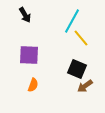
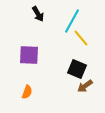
black arrow: moved 13 px right, 1 px up
orange semicircle: moved 6 px left, 7 px down
